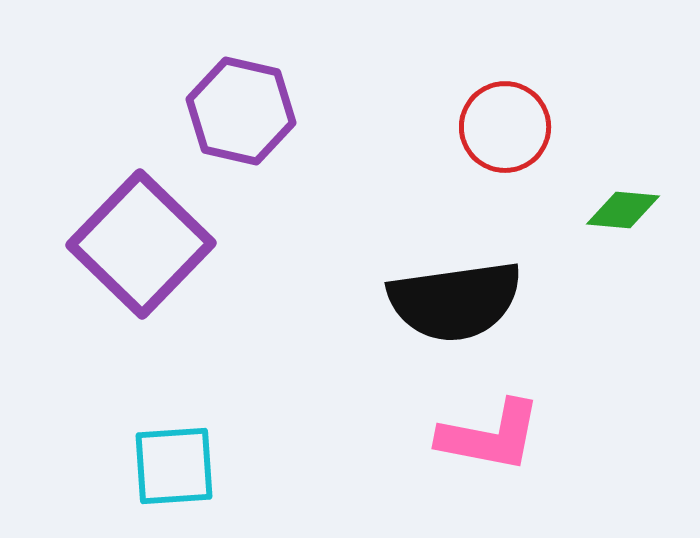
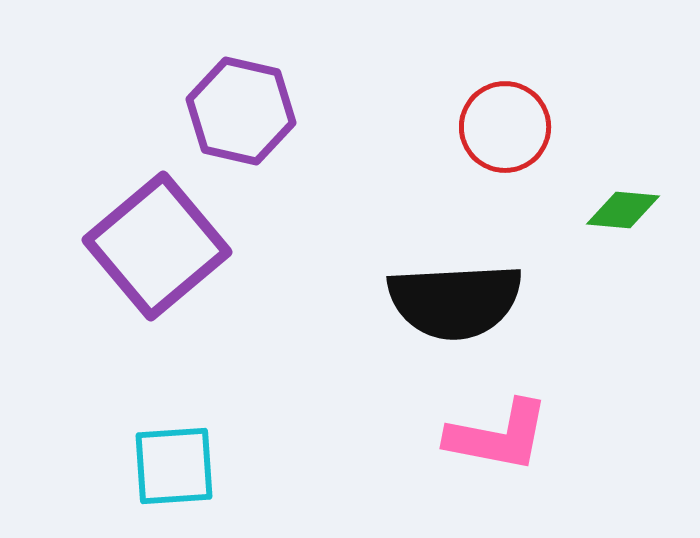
purple square: moved 16 px right, 2 px down; rotated 6 degrees clockwise
black semicircle: rotated 5 degrees clockwise
pink L-shape: moved 8 px right
